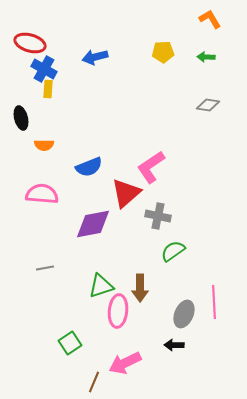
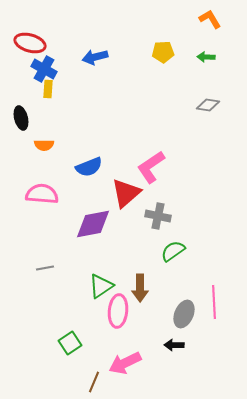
green triangle: rotated 16 degrees counterclockwise
